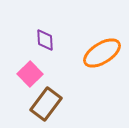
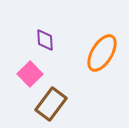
orange ellipse: rotated 27 degrees counterclockwise
brown rectangle: moved 5 px right
